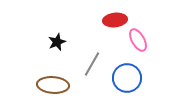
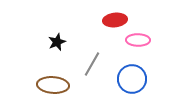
pink ellipse: rotated 60 degrees counterclockwise
blue circle: moved 5 px right, 1 px down
